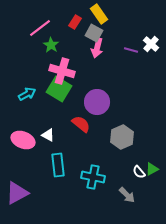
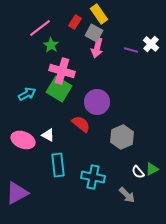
white semicircle: moved 1 px left
